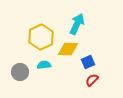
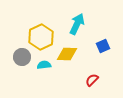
yellow diamond: moved 1 px left, 5 px down
blue square: moved 15 px right, 16 px up
gray circle: moved 2 px right, 15 px up
